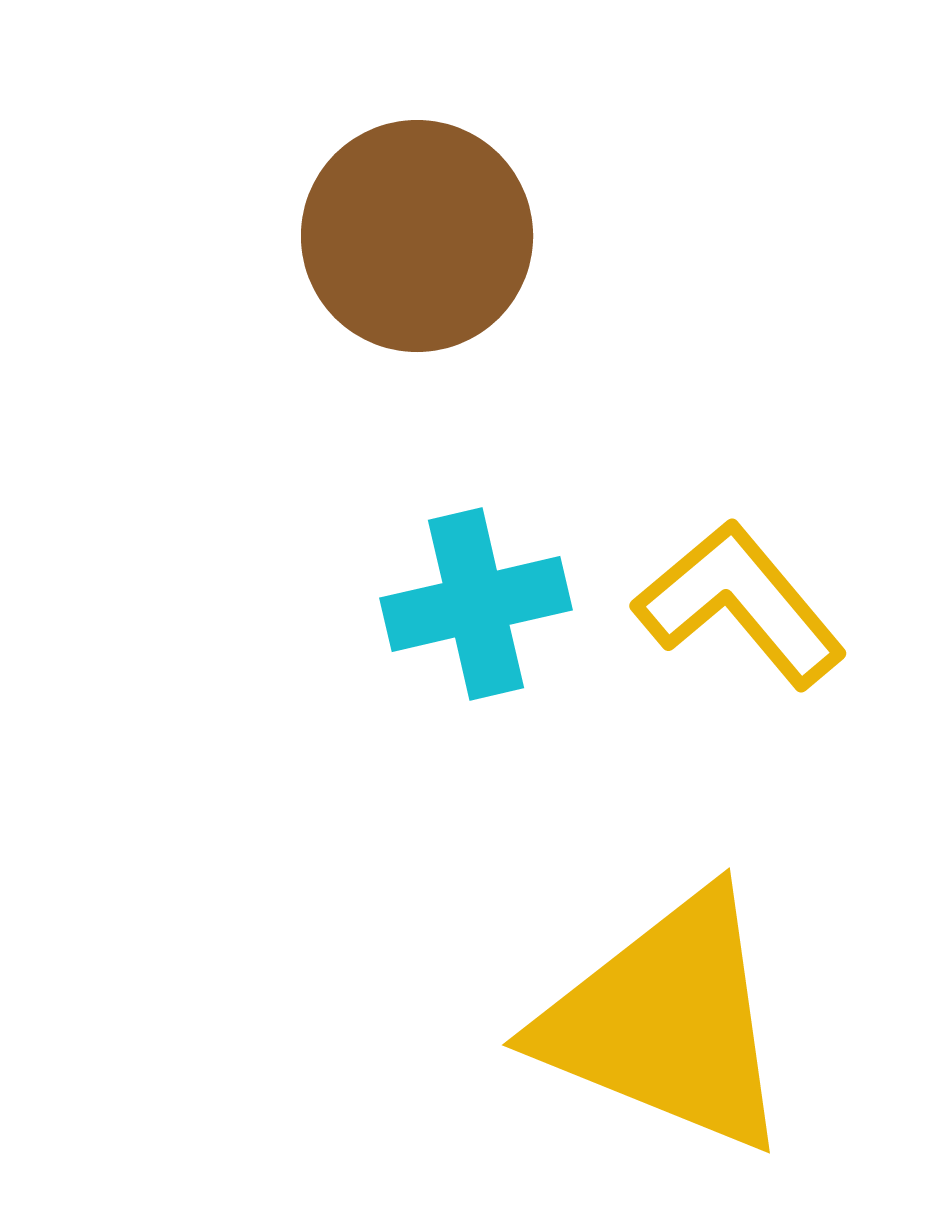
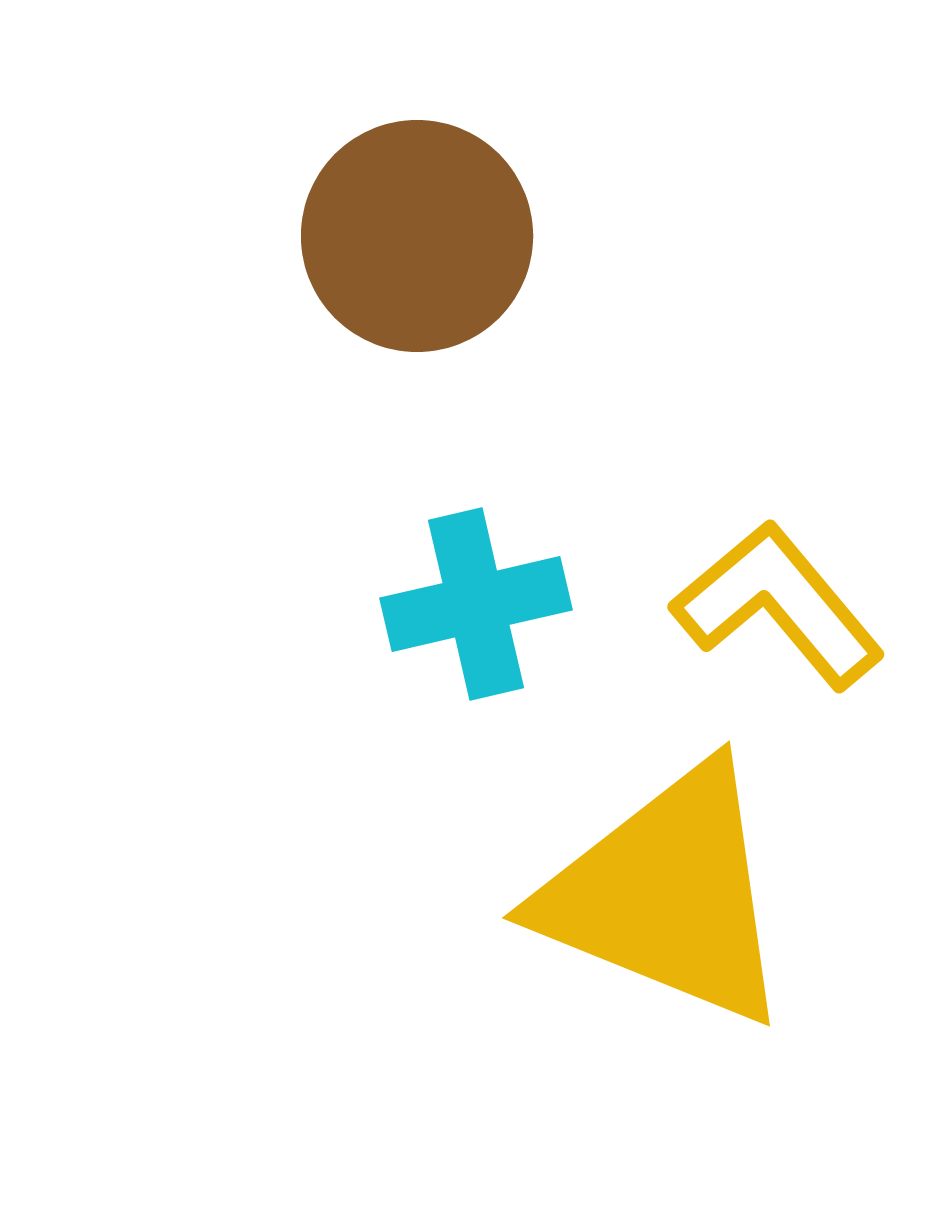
yellow L-shape: moved 38 px right, 1 px down
yellow triangle: moved 127 px up
